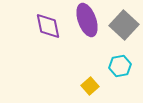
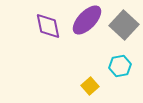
purple ellipse: rotated 64 degrees clockwise
